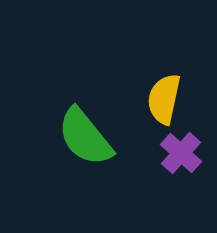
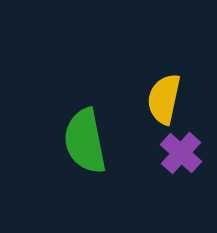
green semicircle: moved 4 px down; rotated 28 degrees clockwise
